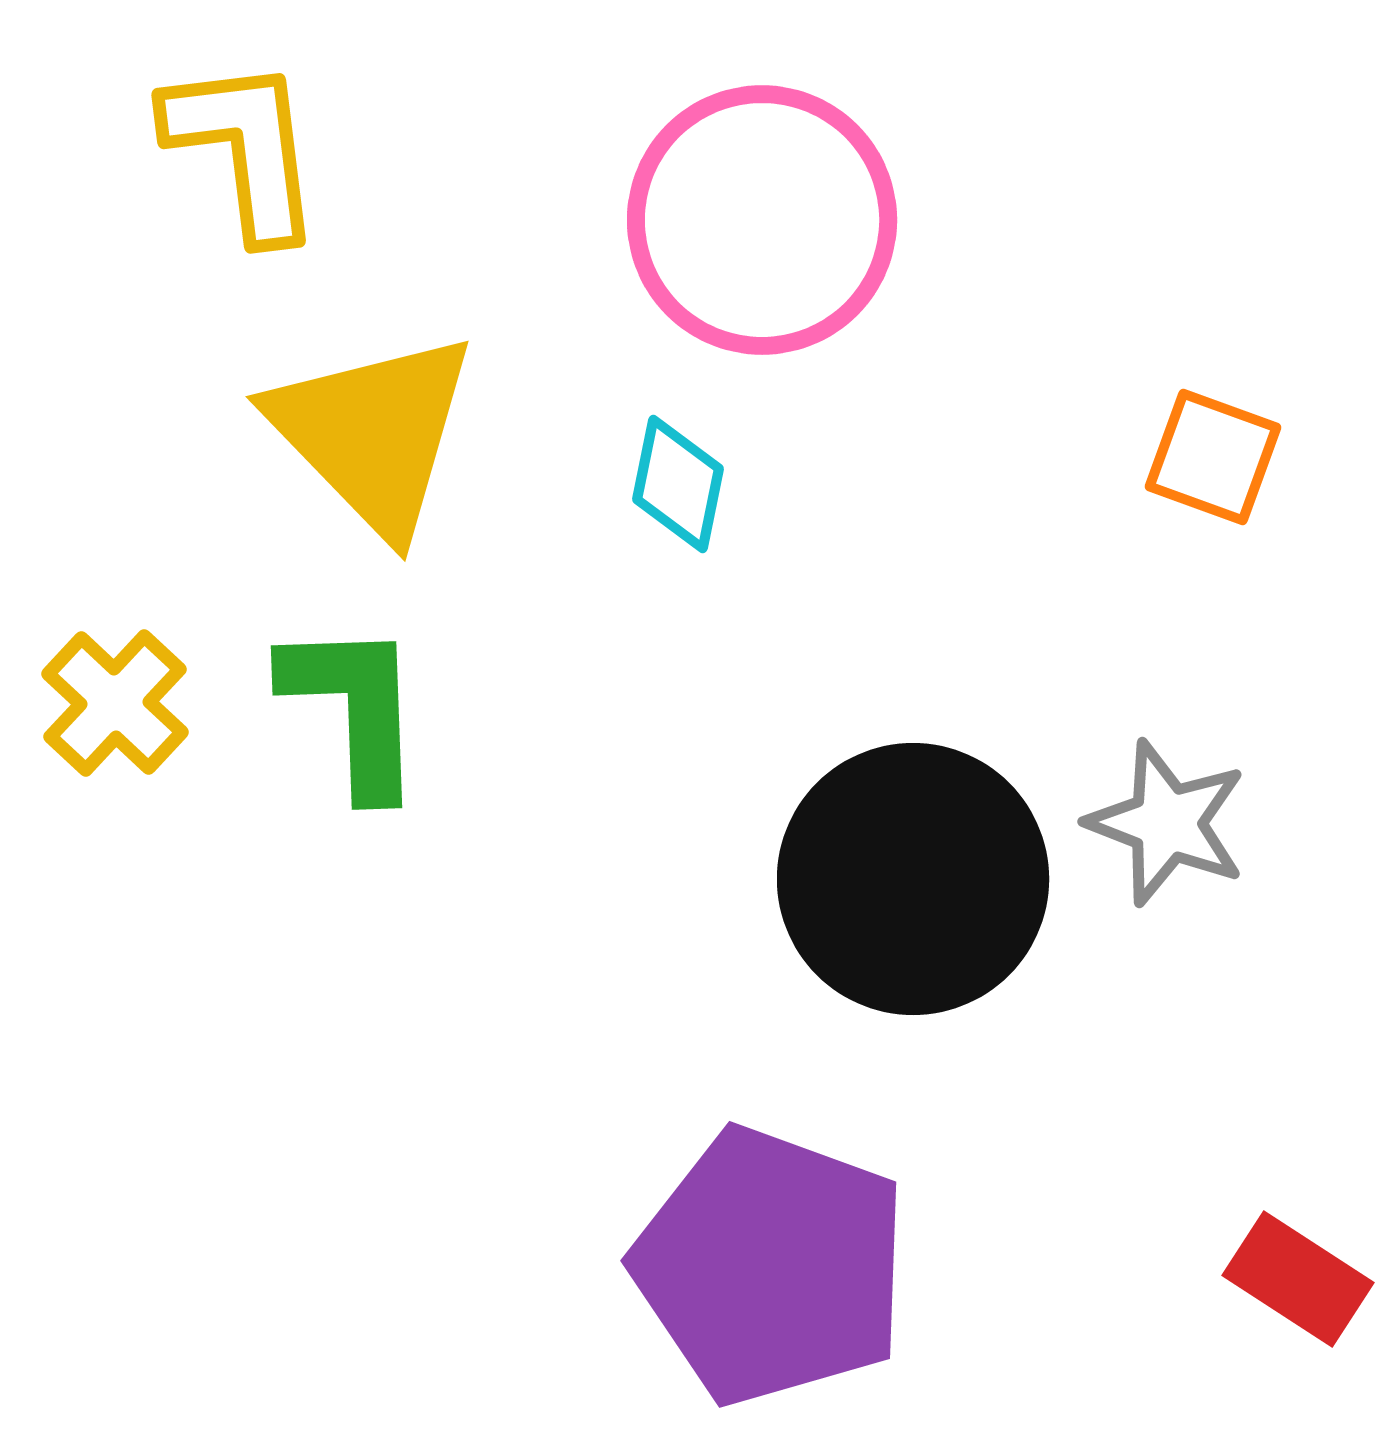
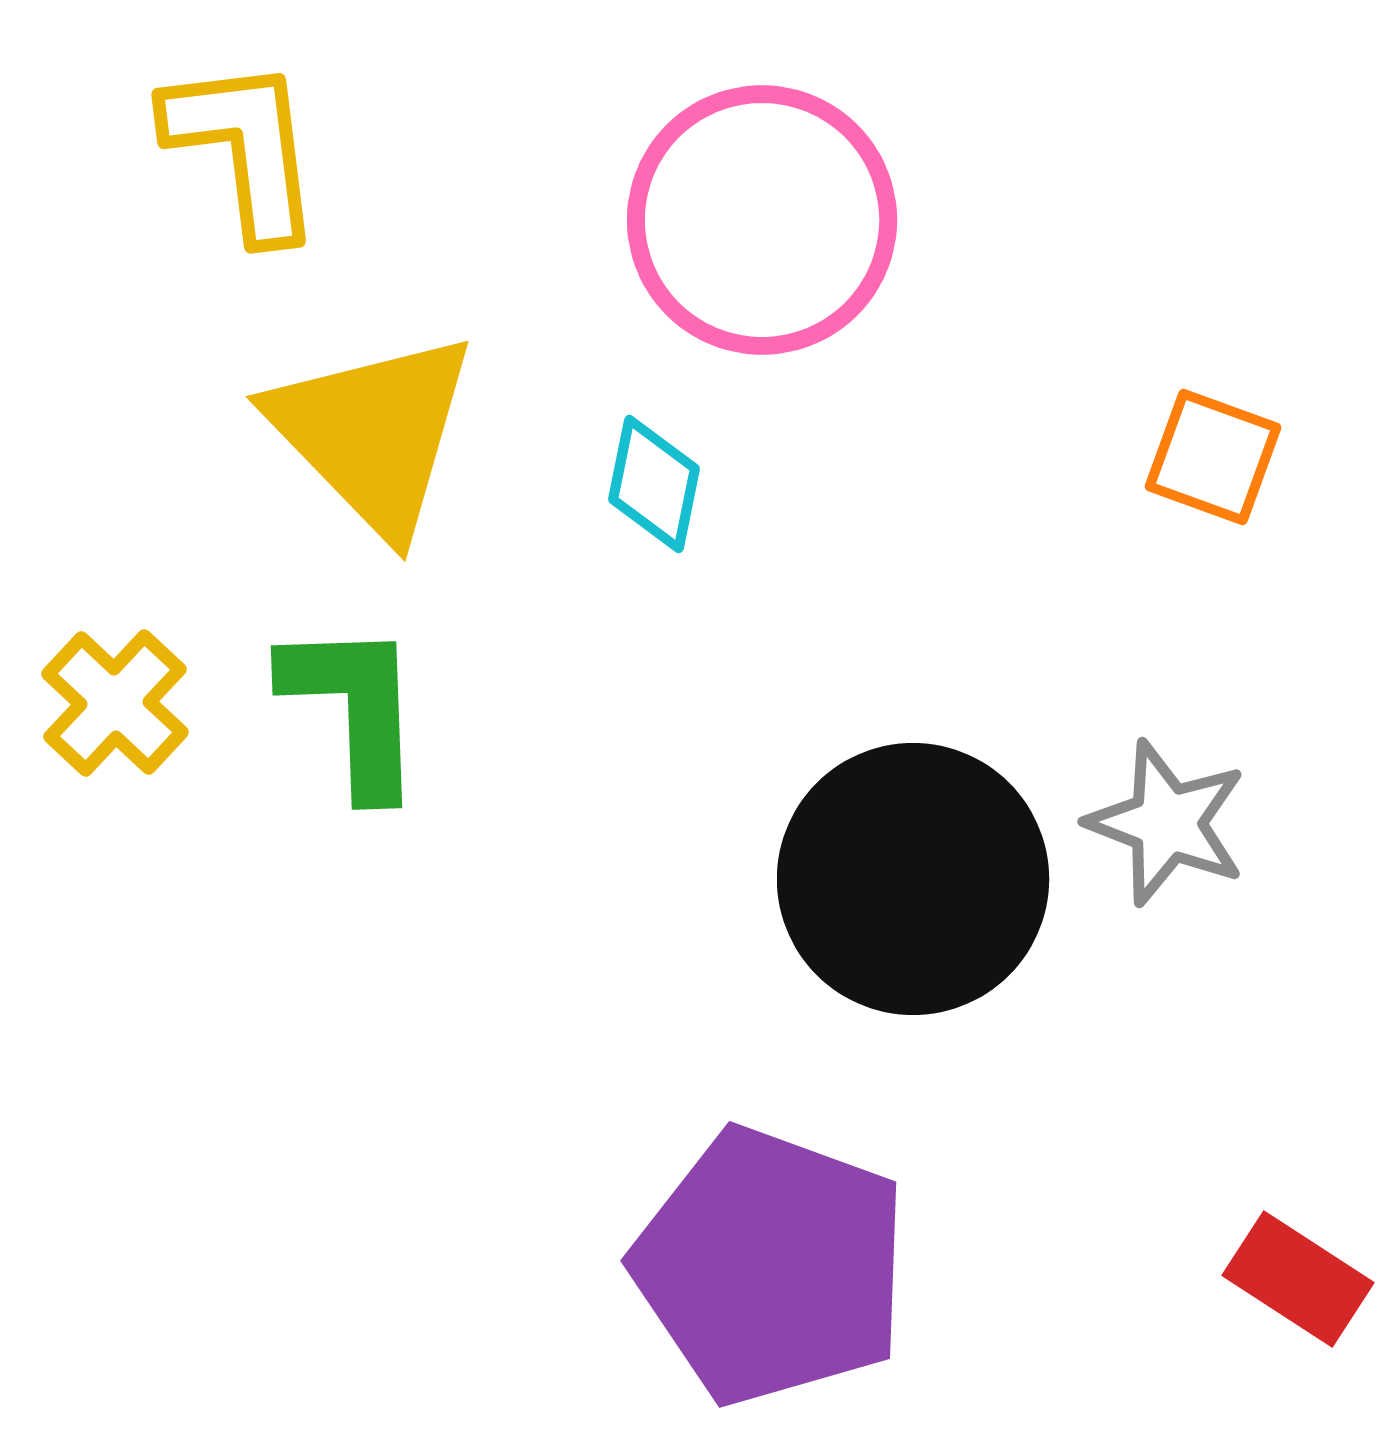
cyan diamond: moved 24 px left
